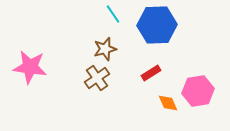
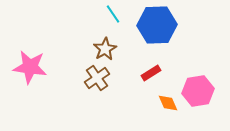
brown star: rotated 15 degrees counterclockwise
